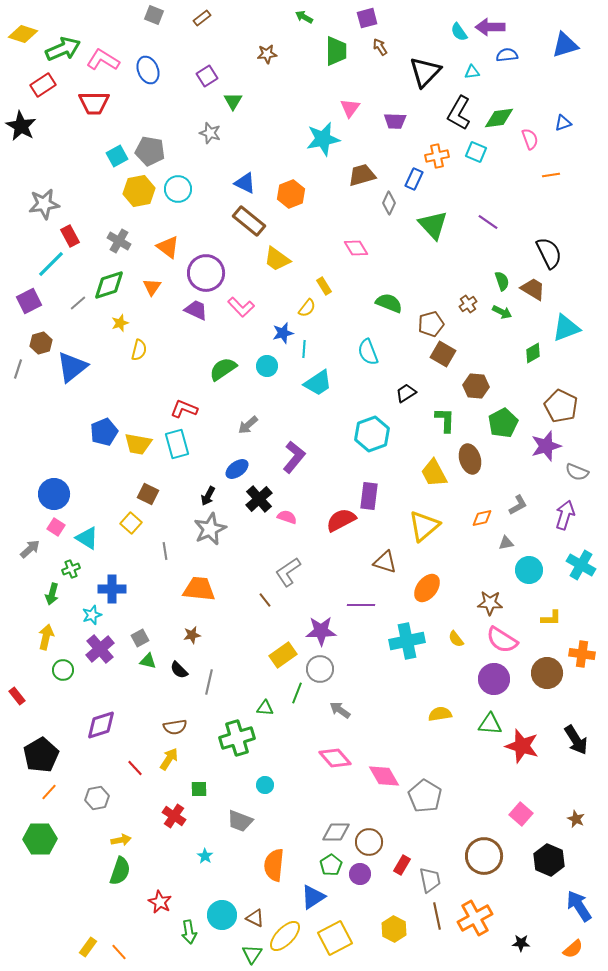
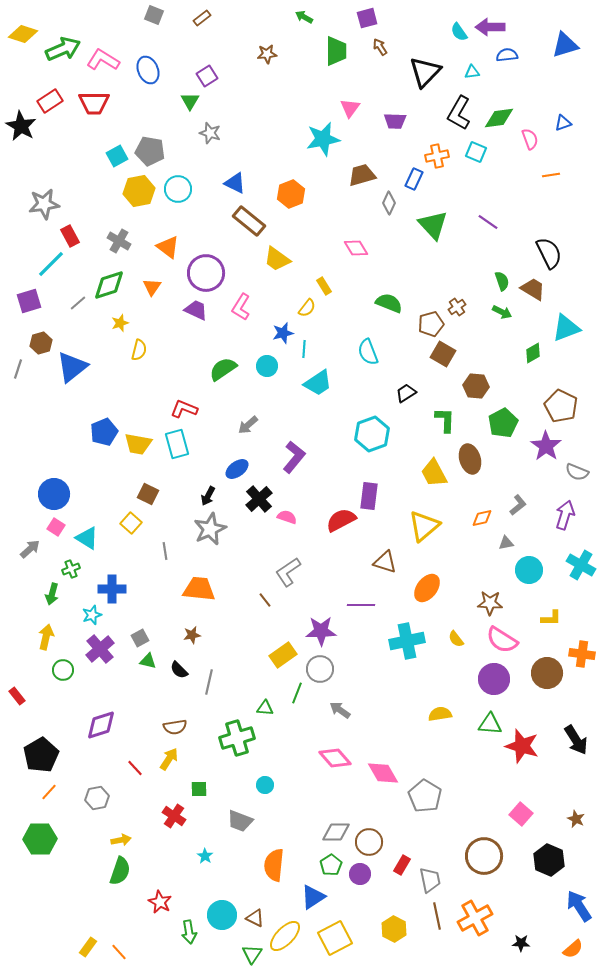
red rectangle at (43, 85): moved 7 px right, 16 px down
green triangle at (233, 101): moved 43 px left
blue triangle at (245, 183): moved 10 px left
purple square at (29, 301): rotated 10 degrees clockwise
brown cross at (468, 304): moved 11 px left, 3 px down
pink L-shape at (241, 307): rotated 76 degrees clockwise
purple star at (546, 446): rotated 20 degrees counterclockwise
gray L-shape at (518, 505): rotated 10 degrees counterclockwise
pink diamond at (384, 776): moved 1 px left, 3 px up
